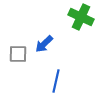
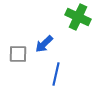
green cross: moved 3 px left
blue line: moved 7 px up
